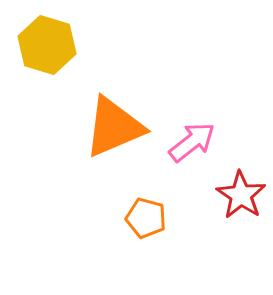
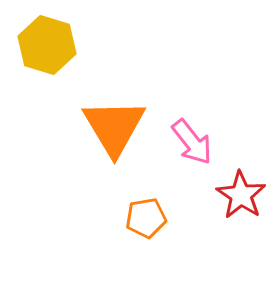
orange triangle: rotated 38 degrees counterclockwise
pink arrow: rotated 90 degrees clockwise
orange pentagon: rotated 24 degrees counterclockwise
